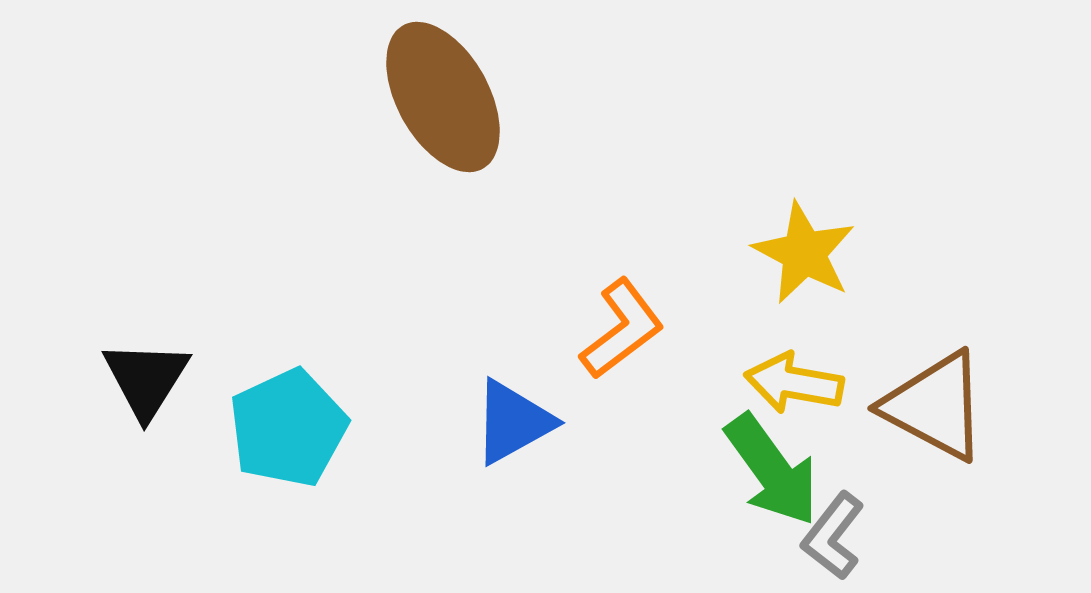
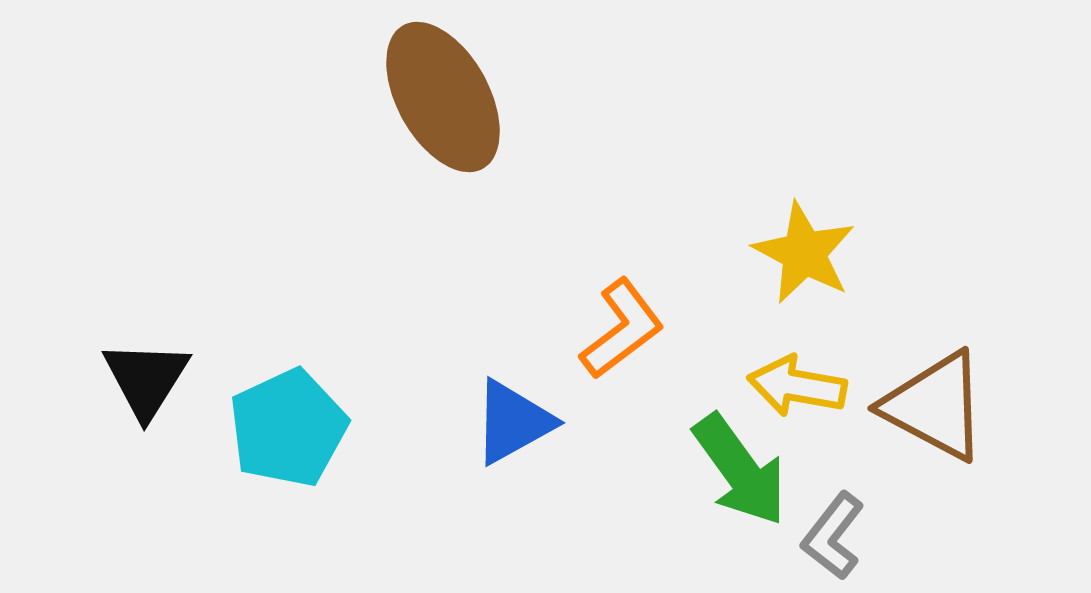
yellow arrow: moved 3 px right, 3 px down
green arrow: moved 32 px left
